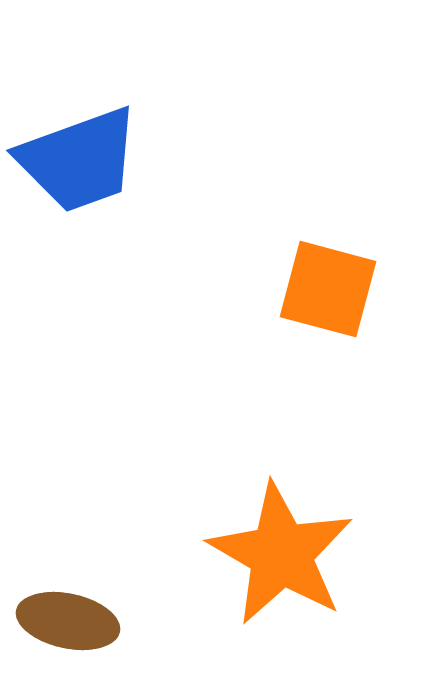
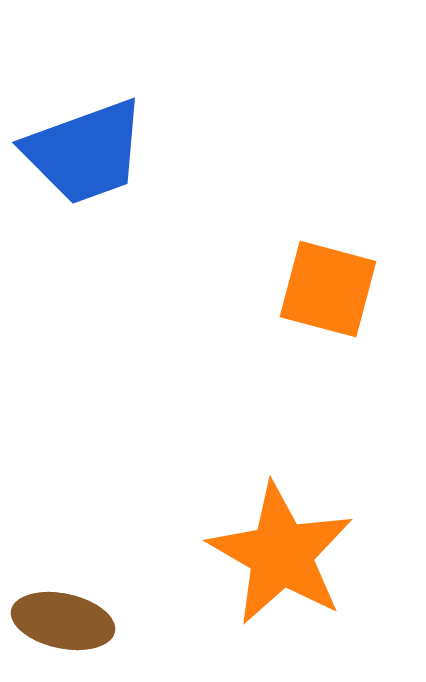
blue trapezoid: moved 6 px right, 8 px up
brown ellipse: moved 5 px left
